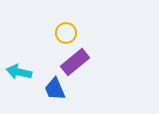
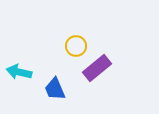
yellow circle: moved 10 px right, 13 px down
purple rectangle: moved 22 px right, 6 px down
